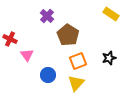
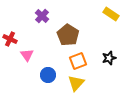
purple cross: moved 5 px left
